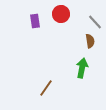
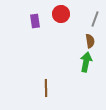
gray line: moved 3 px up; rotated 63 degrees clockwise
green arrow: moved 4 px right, 6 px up
brown line: rotated 36 degrees counterclockwise
